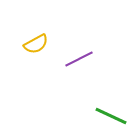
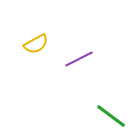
green line: rotated 12 degrees clockwise
